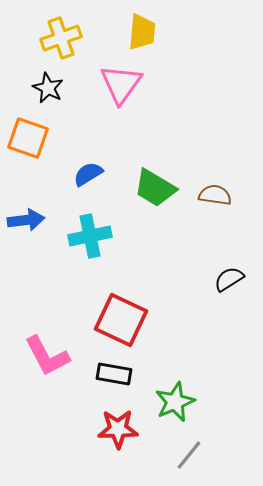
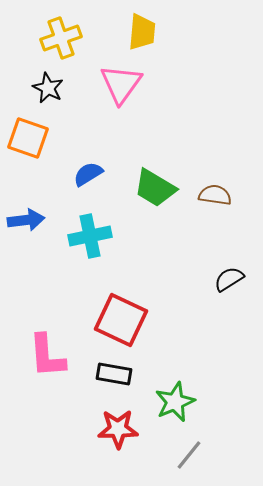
pink L-shape: rotated 24 degrees clockwise
